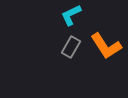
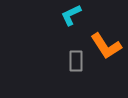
gray rectangle: moved 5 px right, 14 px down; rotated 30 degrees counterclockwise
